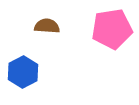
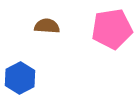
blue hexagon: moved 3 px left, 6 px down
